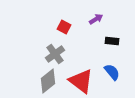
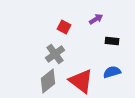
blue semicircle: rotated 66 degrees counterclockwise
